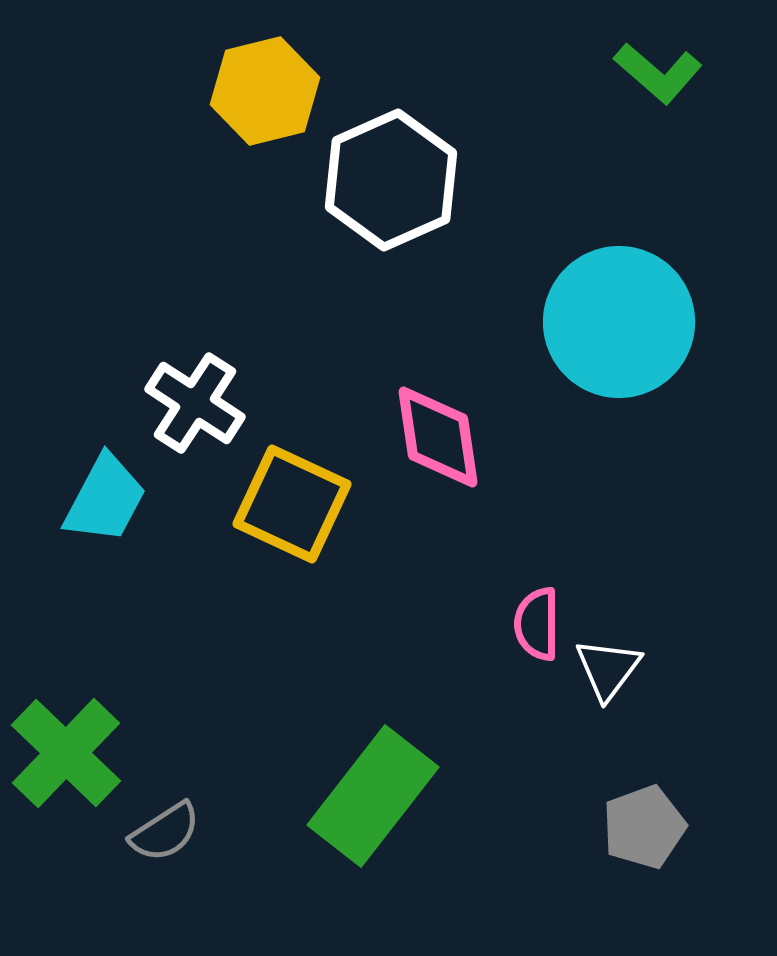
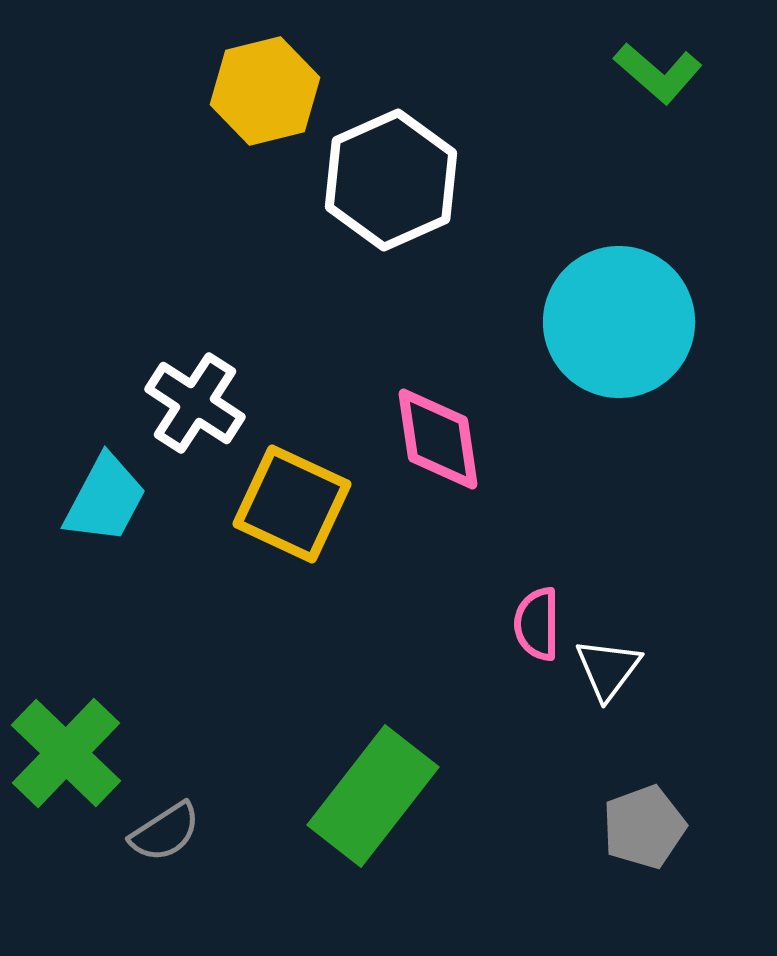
pink diamond: moved 2 px down
